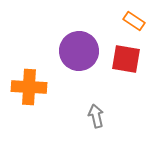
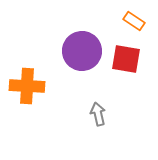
purple circle: moved 3 px right
orange cross: moved 2 px left, 1 px up
gray arrow: moved 2 px right, 2 px up
